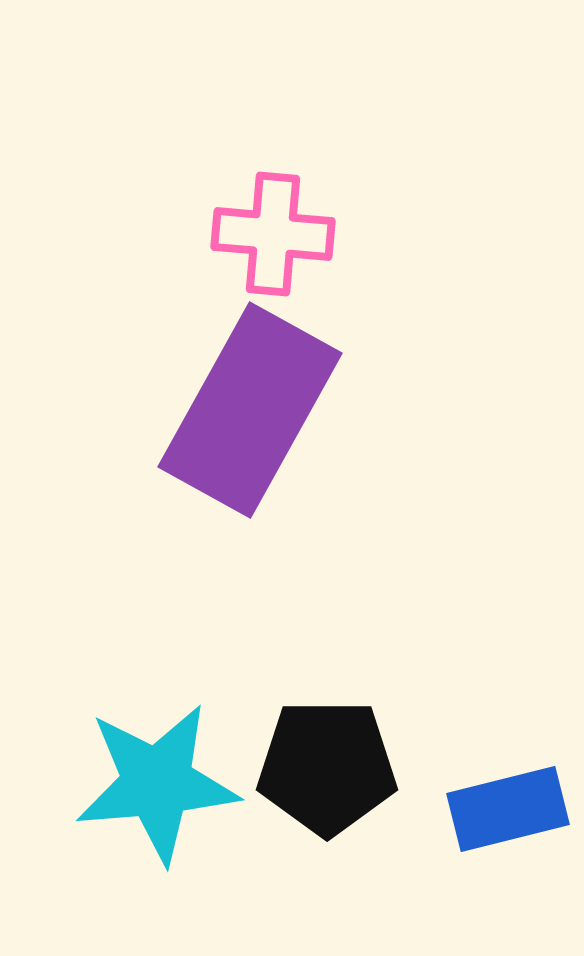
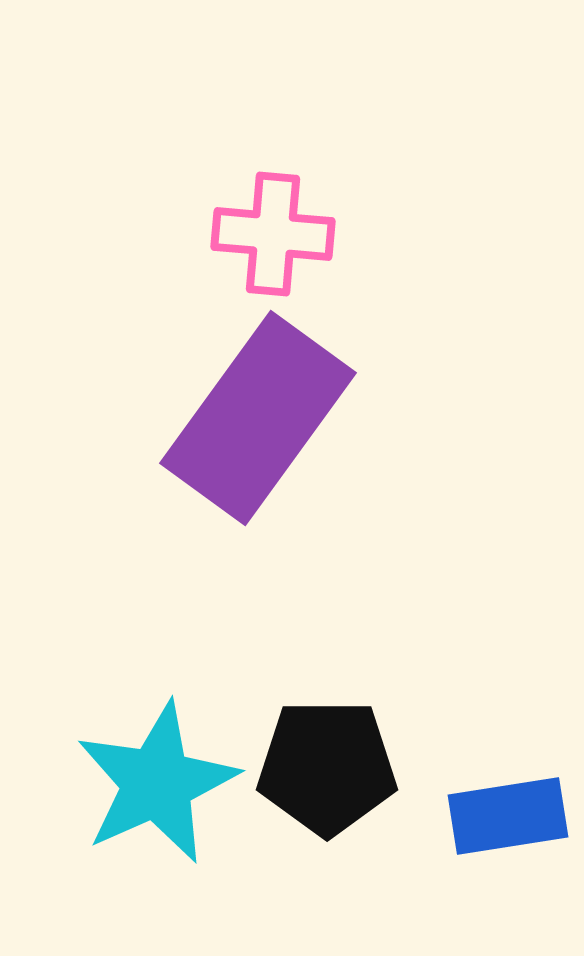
purple rectangle: moved 8 px right, 8 px down; rotated 7 degrees clockwise
cyan star: rotated 19 degrees counterclockwise
blue rectangle: moved 7 px down; rotated 5 degrees clockwise
